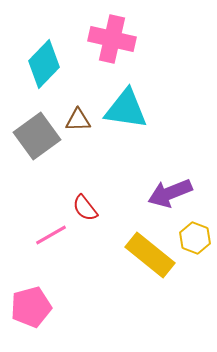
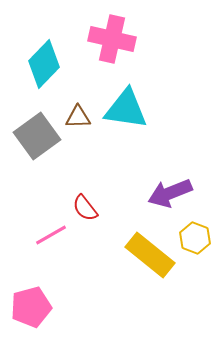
brown triangle: moved 3 px up
